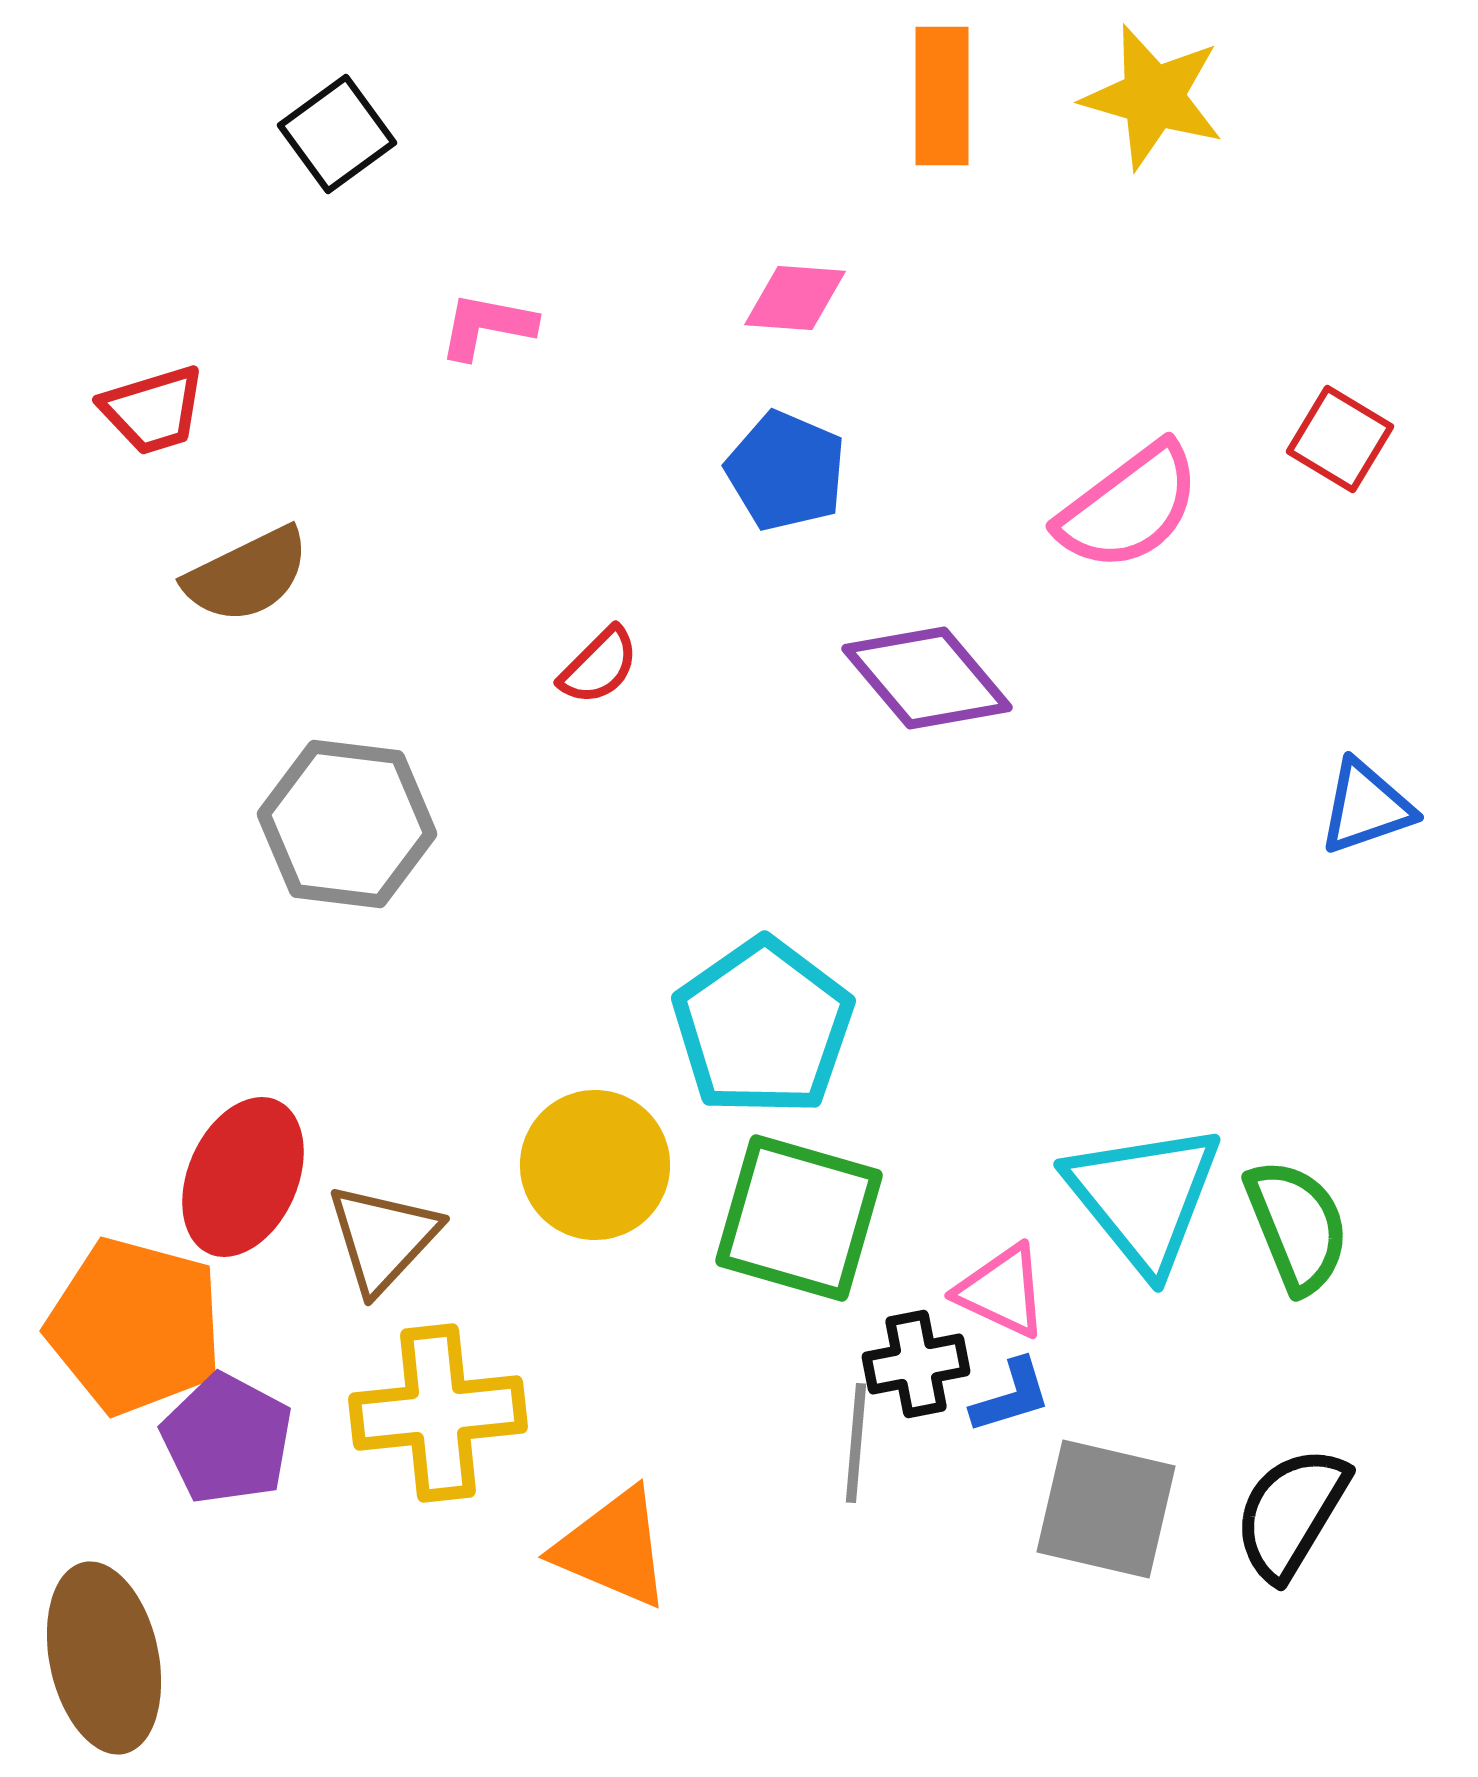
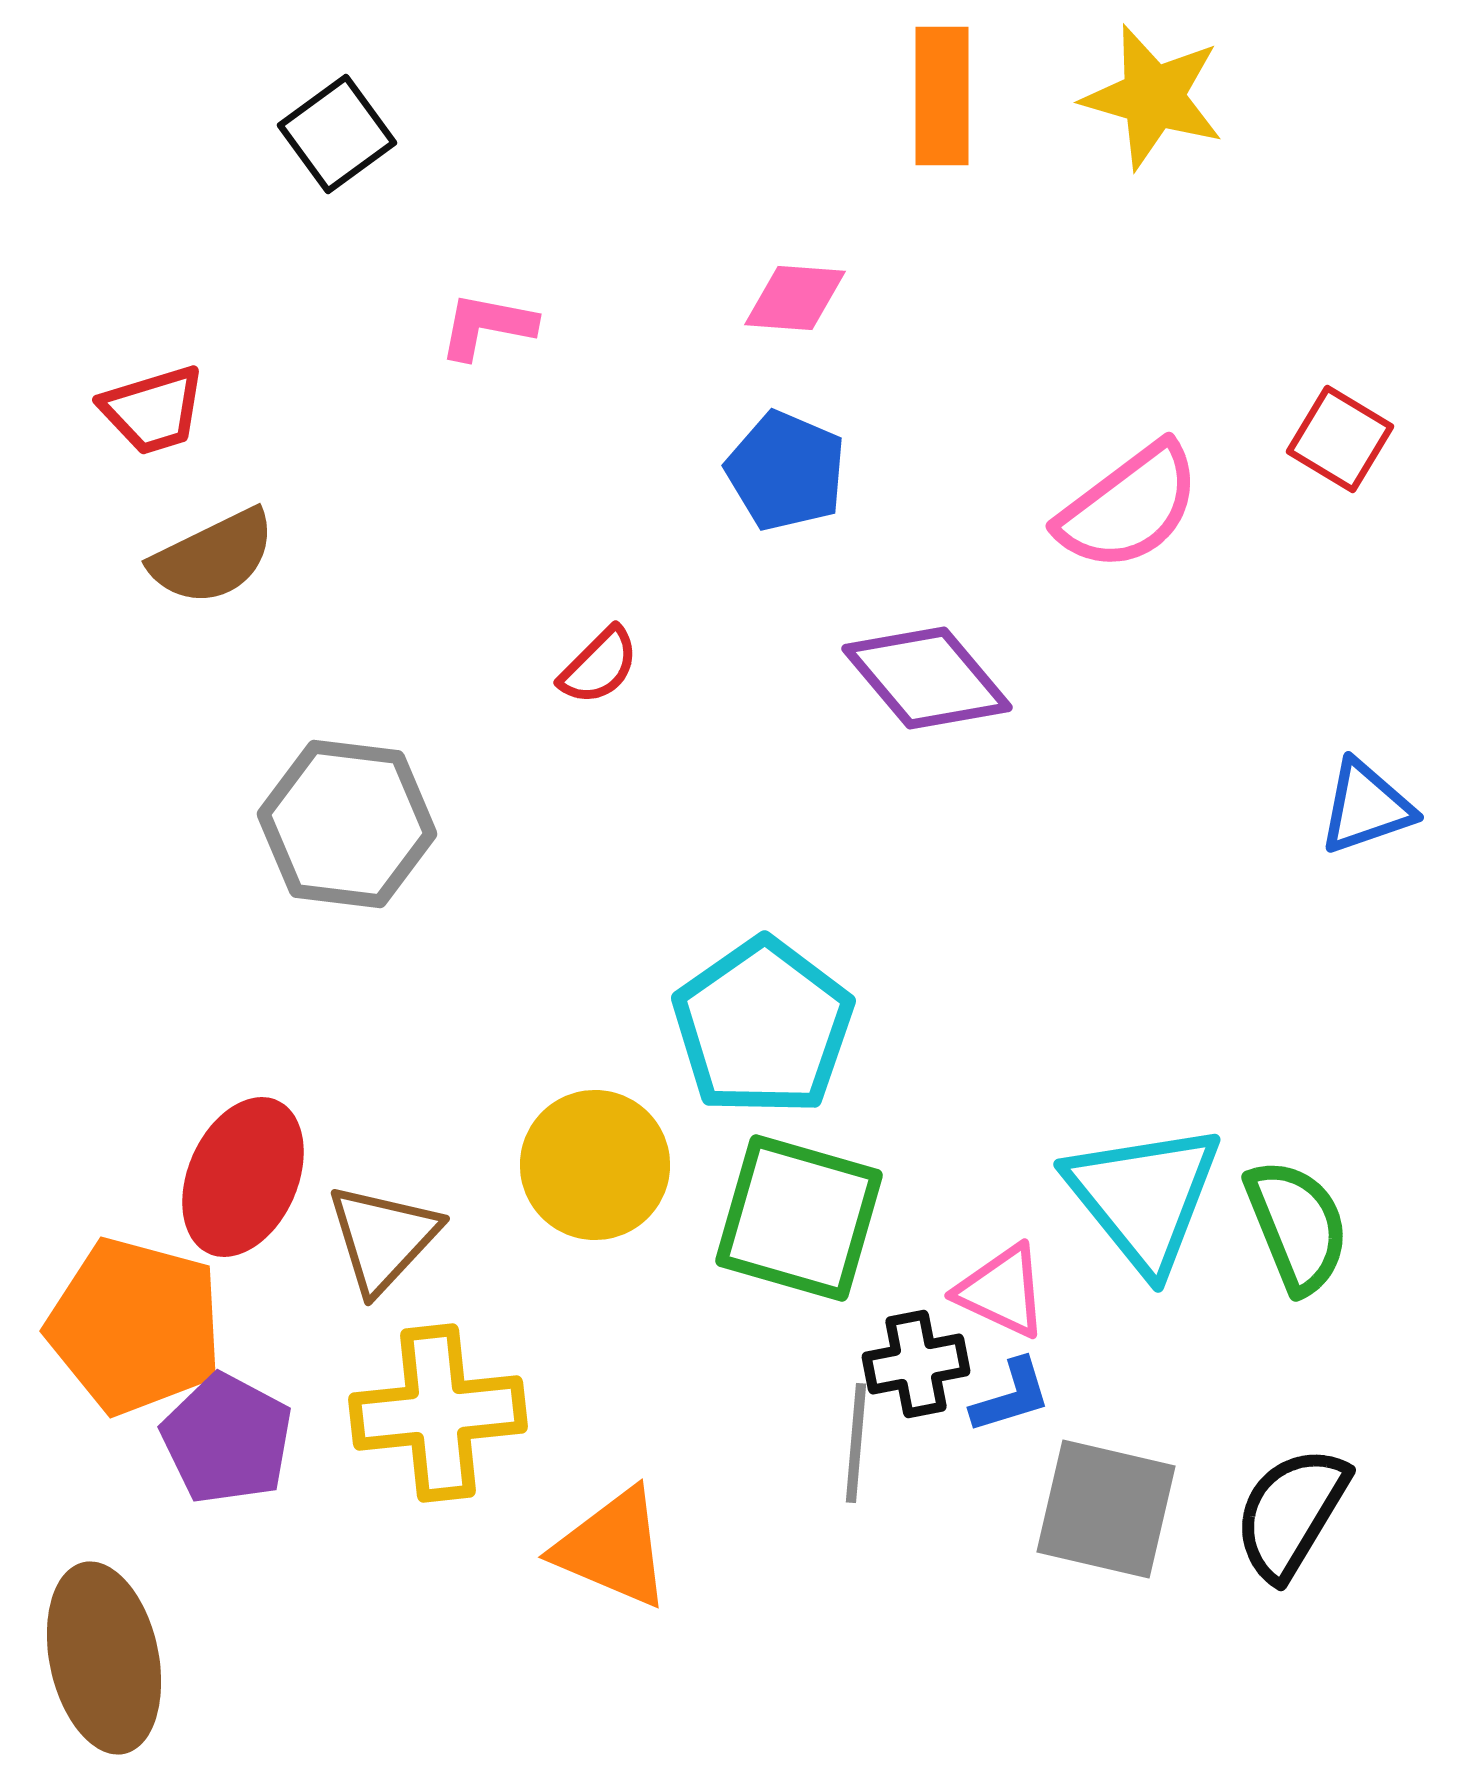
brown semicircle: moved 34 px left, 18 px up
